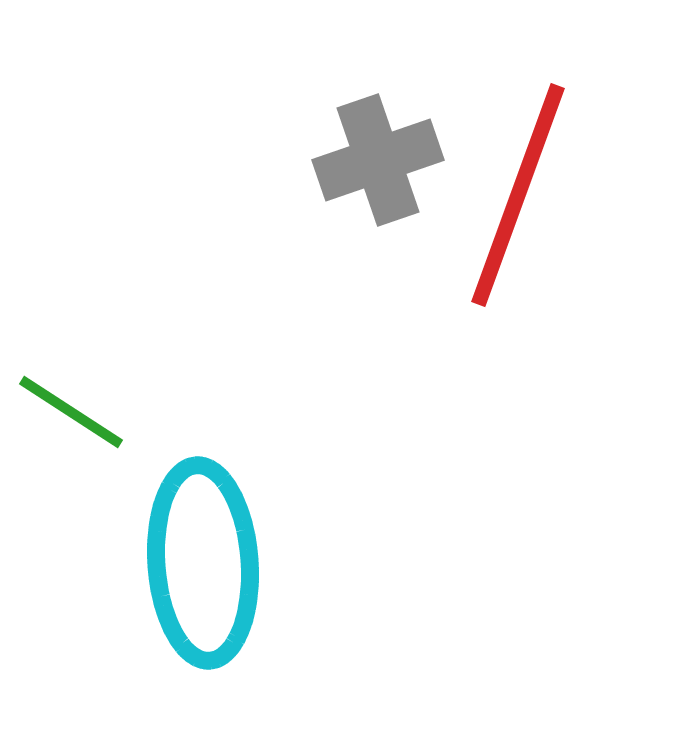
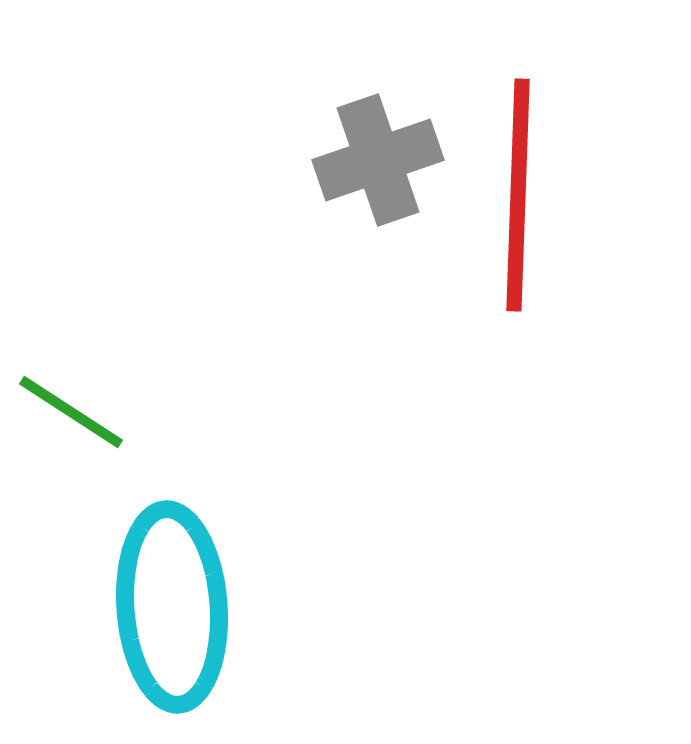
red line: rotated 18 degrees counterclockwise
cyan ellipse: moved 31 px left, 44 px down
